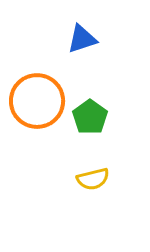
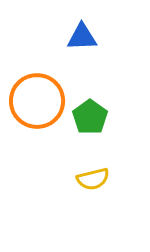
blue triangle: moved 2 px up; rotated 16 degrees clockwise
